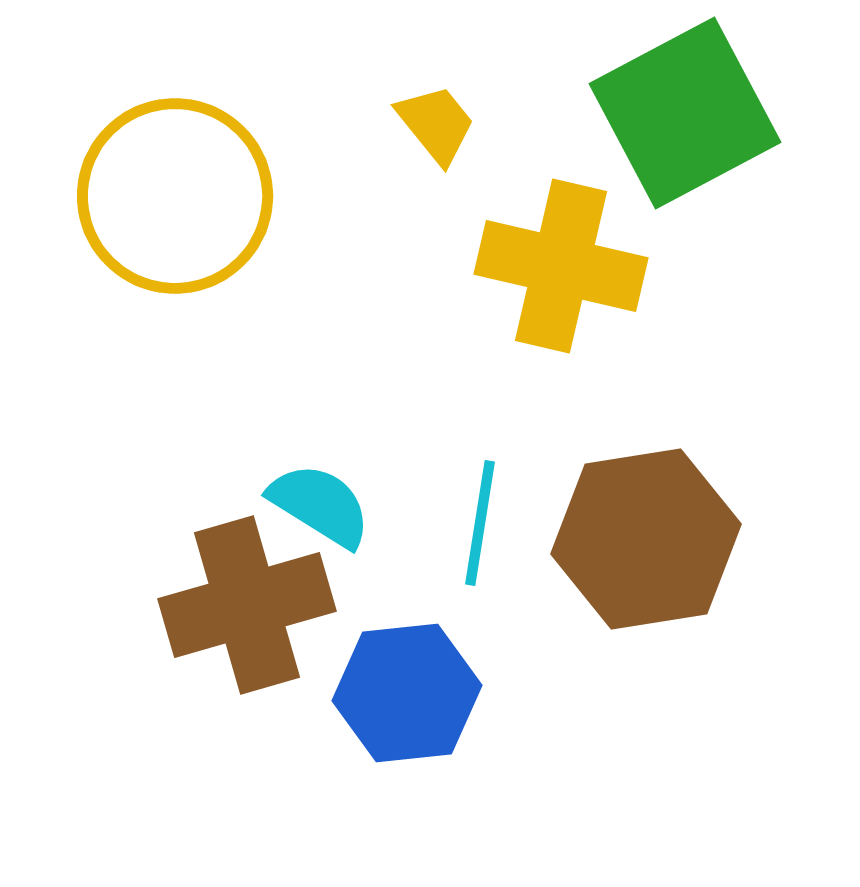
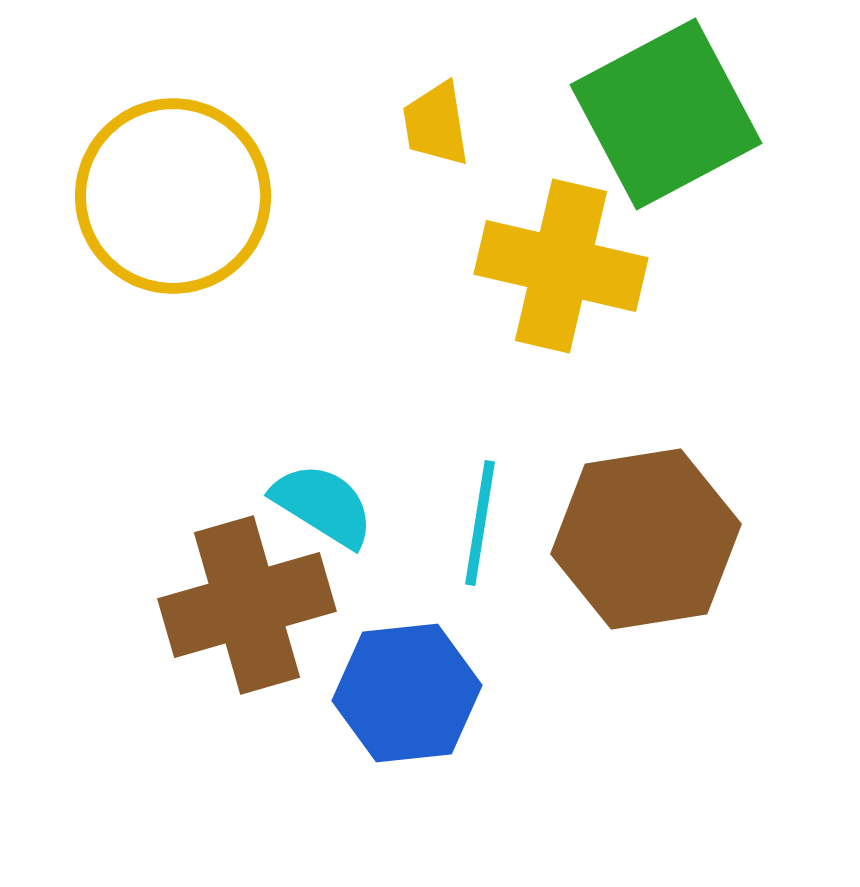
green square: moved 19 px left, 1 px down
yellow trapezoid: rotated 150 degrees counterclockwise
yellow circle: moved 2 px left
cyan semicircle: moved 3 px right
